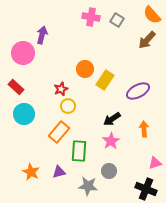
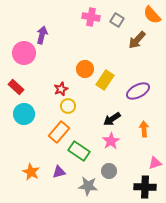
brown arrow: moved 10 px left
pink circle: moved 1 px right
green rectangle: rotated 60 degrees counterclockwise
black cross: moved 1 px left, 2 px up; rotated 20 degrees counterclockwise
